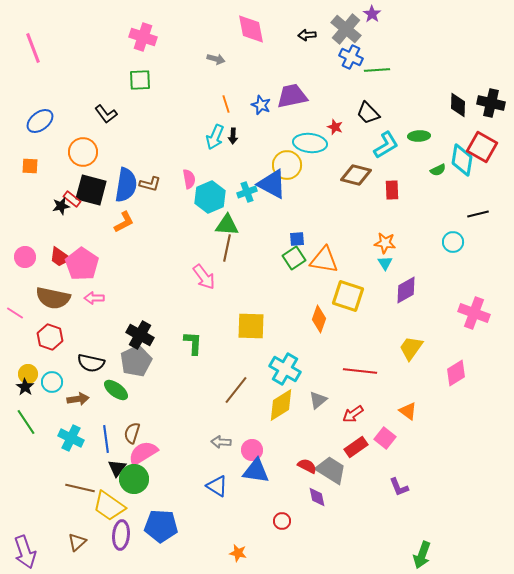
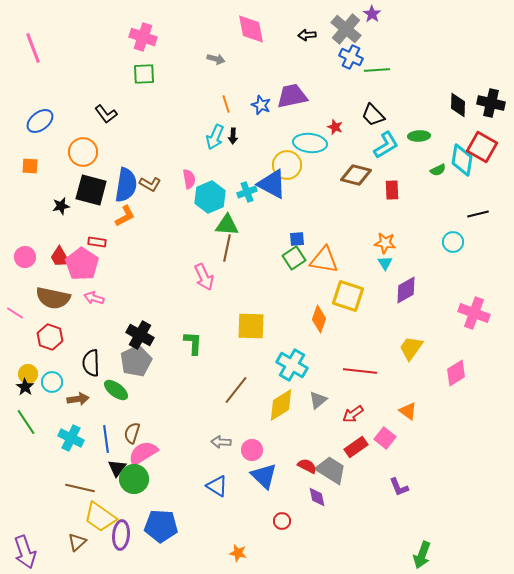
green square at (140, 80): moved 4 px right, 6 px up
black trapezoid at (368, 113): moved 5 px right, 2 px down
brown L-shape at (150, 184): rotated 15 degrees clockwise
red rectangle at (72, 199): moved 25 px right, 43 px down; rotated 30 degrees counterclockwise
orange L-shape at (124, 222): moved 1 px right, 6 px up
red trapezoid at (60, 257): rotated 25 degrees clockwise
pink arrow at (204, 277): rotated 12 degrees clockwise
pink arrow at (94, 298): rotated 18 degrees clockwise
black semicircle at (91, 363): rotated 76 degrees clockwise
cyan cross at (285, 369): moved 7 px right, 4 px up
blue triangle at (256, 471): moved 8 px right, 5 px down; rotated 36 degrees clockwise
yellow trapezoid at (109, 506): moved 9 px left, 11 px down
